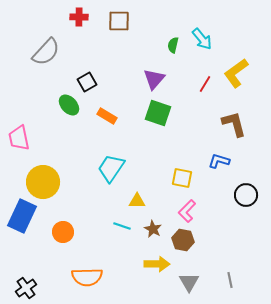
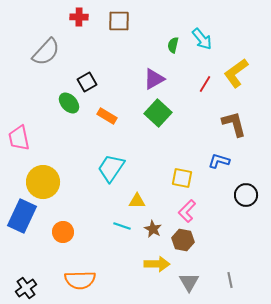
purple triangle: rotated 20 degrees clockwise
green ellipse: moved 2 px up
green square: rotated 24 degrees clockwise
orange semicircle: moved 7 px left, 3 px down
